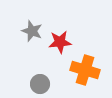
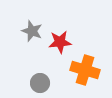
gray circle: moved 1 px up
